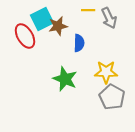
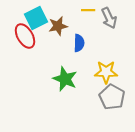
cyan square: moved 6 px left, 1 px up
